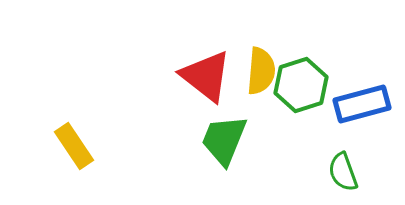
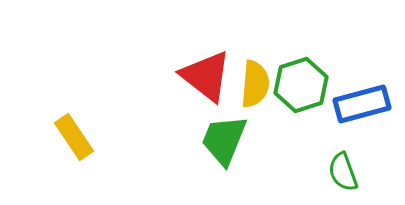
yellow semicircle: moved 6 px left, 13 px down
yellow rectangle: moved 9 px up
